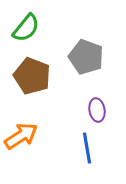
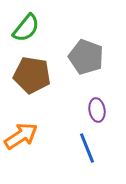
brown pentagon: moved 1 px up; rotated 12 degrees counterclockwise
blue line: rotated 12 degrees counterclockwise
